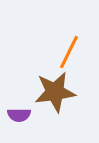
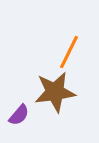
purple semicircle: rotated 50 degrees counterclockwise
